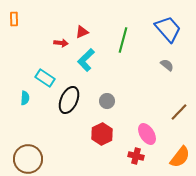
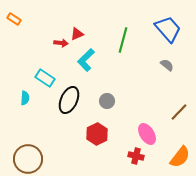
orange rectangle: rotated 56 degrees counterclockwise
red triangle: moved 5 px left, 2 px down
red hexagon: moved 5 px left
